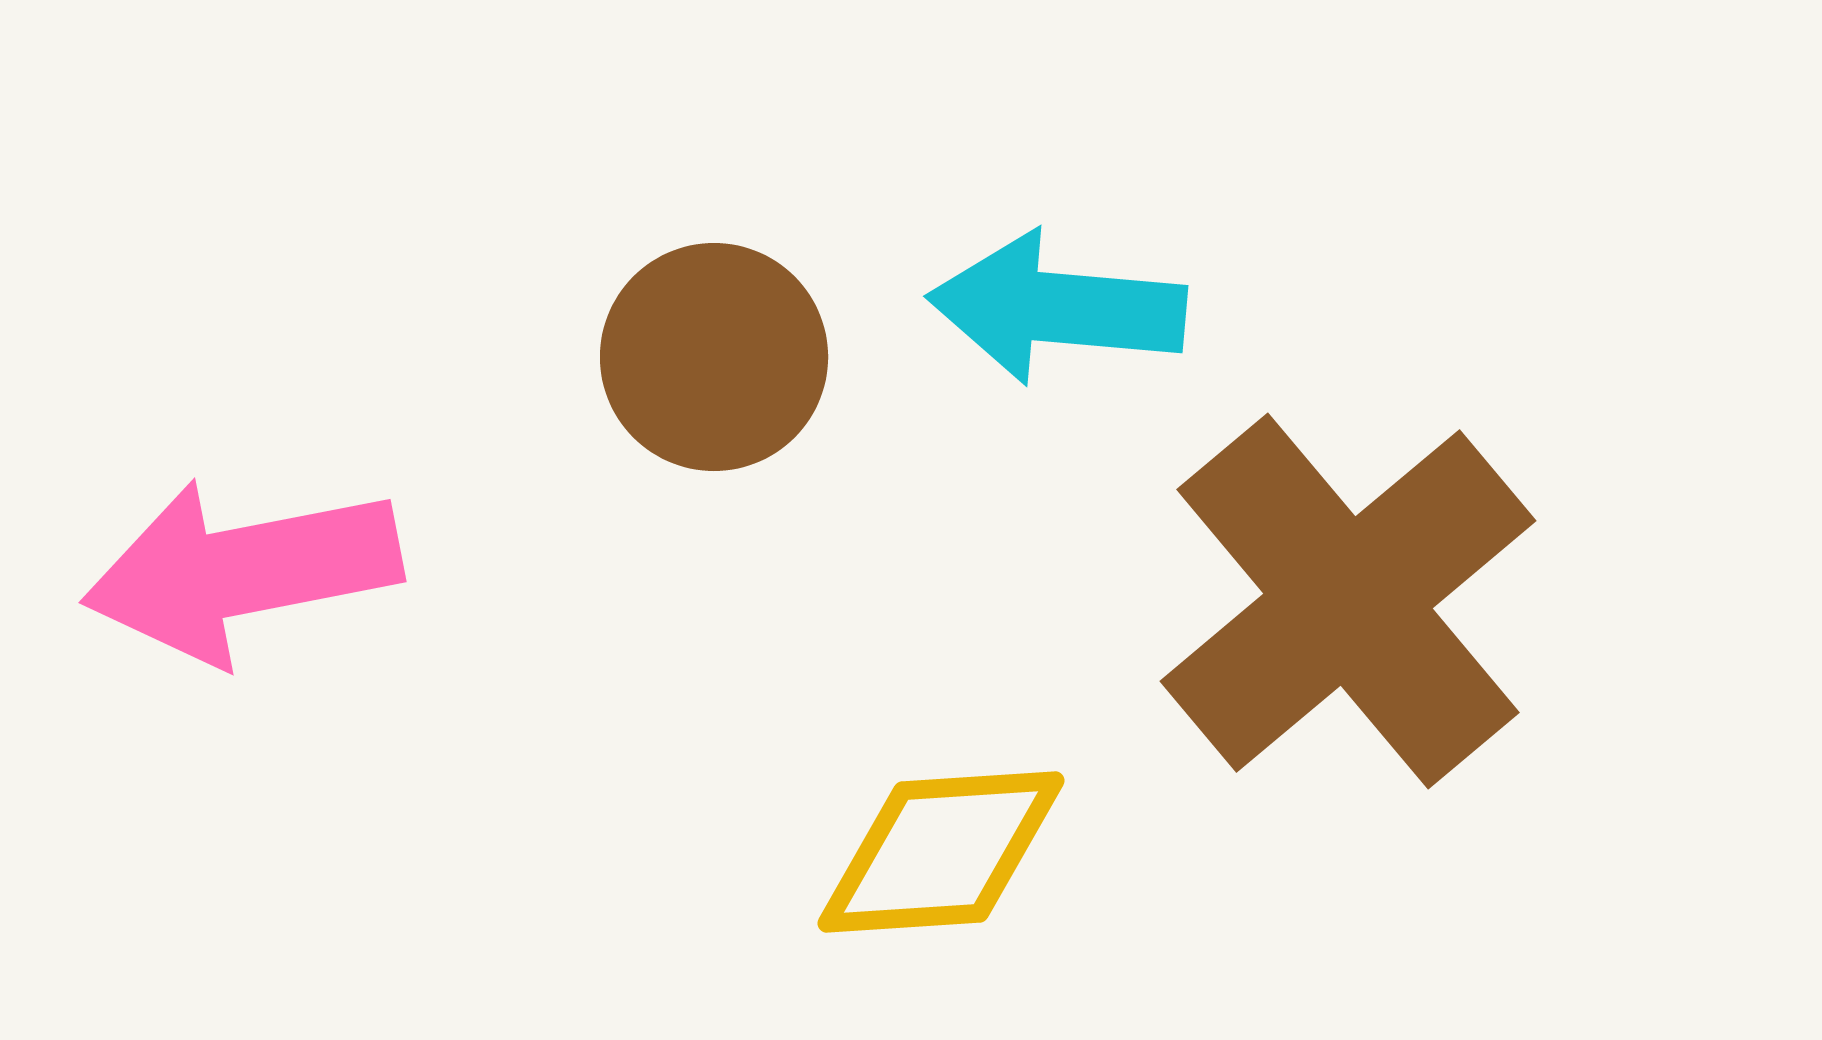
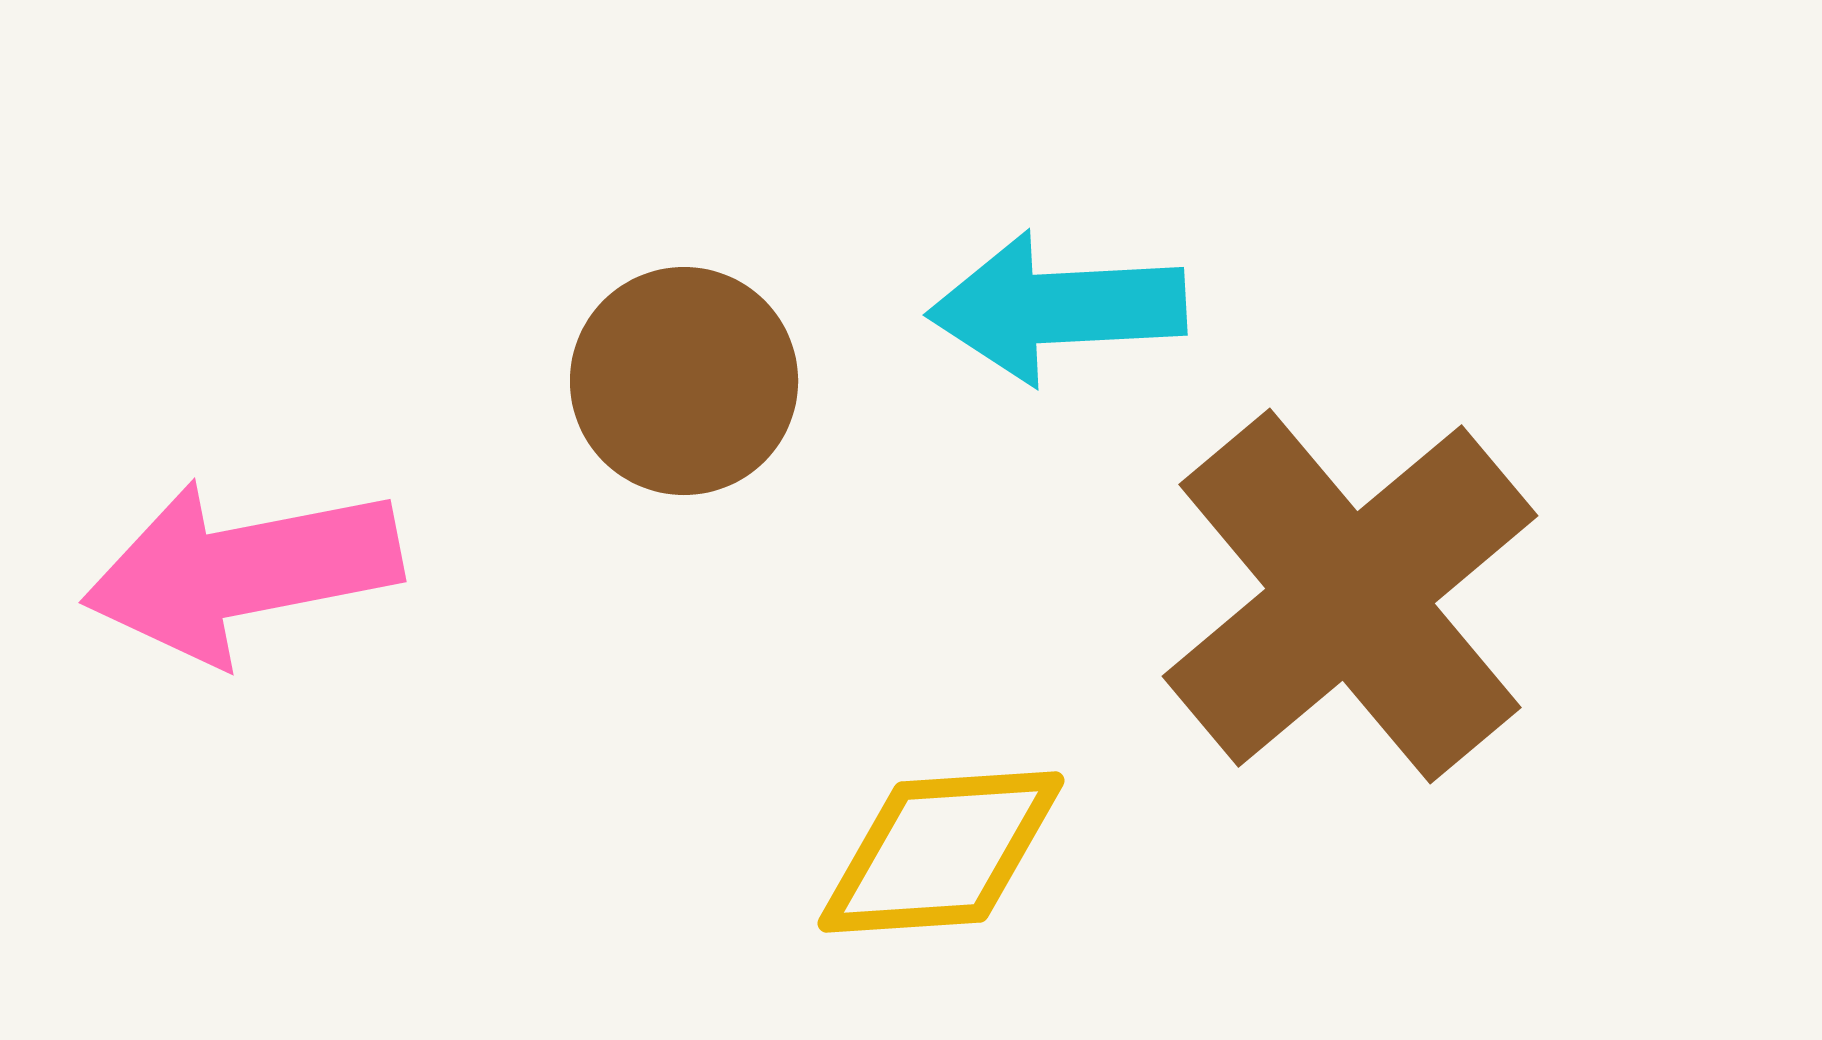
cyan arrow: rotated 8 degrees counterclockwise
brown circle: moved 30 px left, 24 px down
brown cross: moved 2 px right, 5 px up
